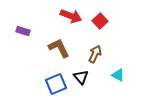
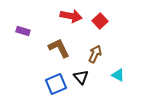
red arrow: rotated 10 degrees counterclockwise
